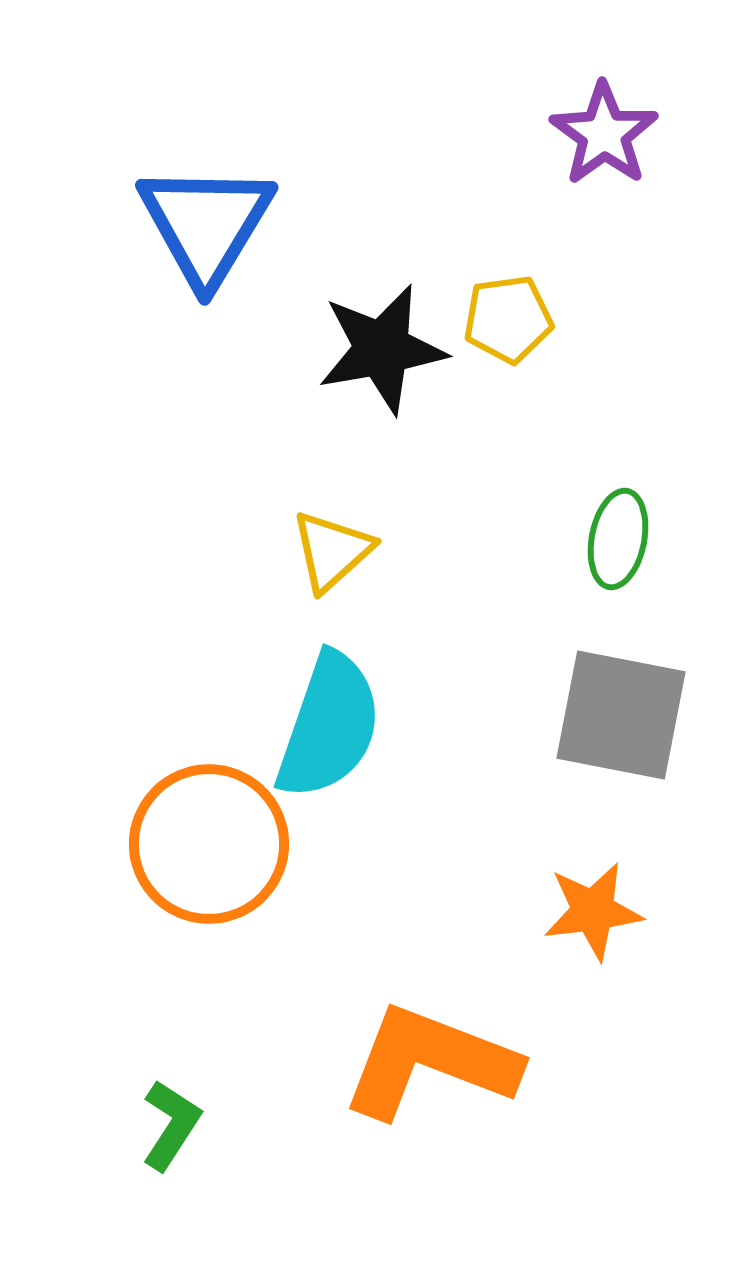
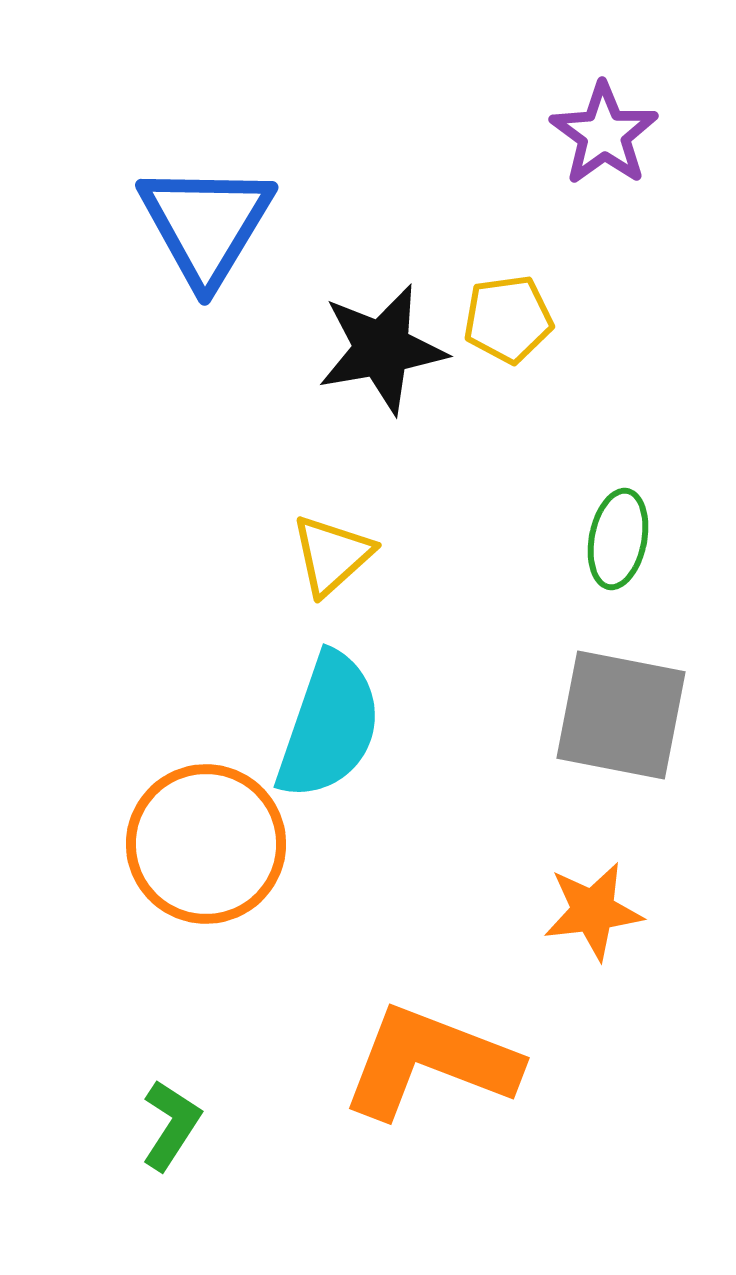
yellow triangle: moved 4 px down
orange circle: moved 3 px left
